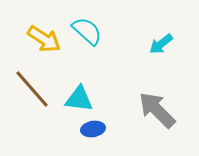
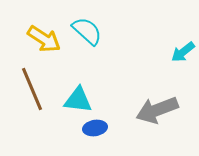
cyan arrow: moved 22 px right, 8 px down
brown line: rotated 18 degrees clockwise
cyan triangle: moved 1 px left, 1 px down
gray arrow: rotated 66 degrees counterclockwise
blue ellipse: moved 2 px right, 1 px up
